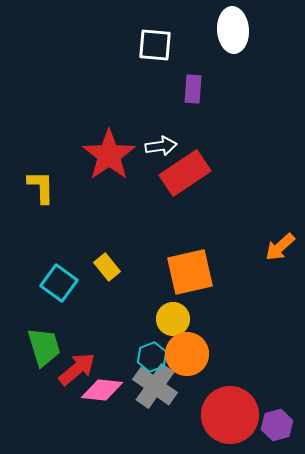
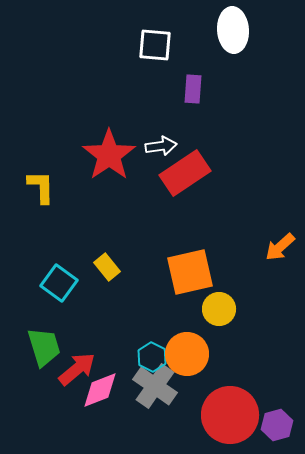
yellow circle: moved 46 px right, 10 px up
cyan hexagon: rotated 12 degrees counterclockwise
pink diamond: moved 2 px left; rotated 27 degrees counterclockwise
